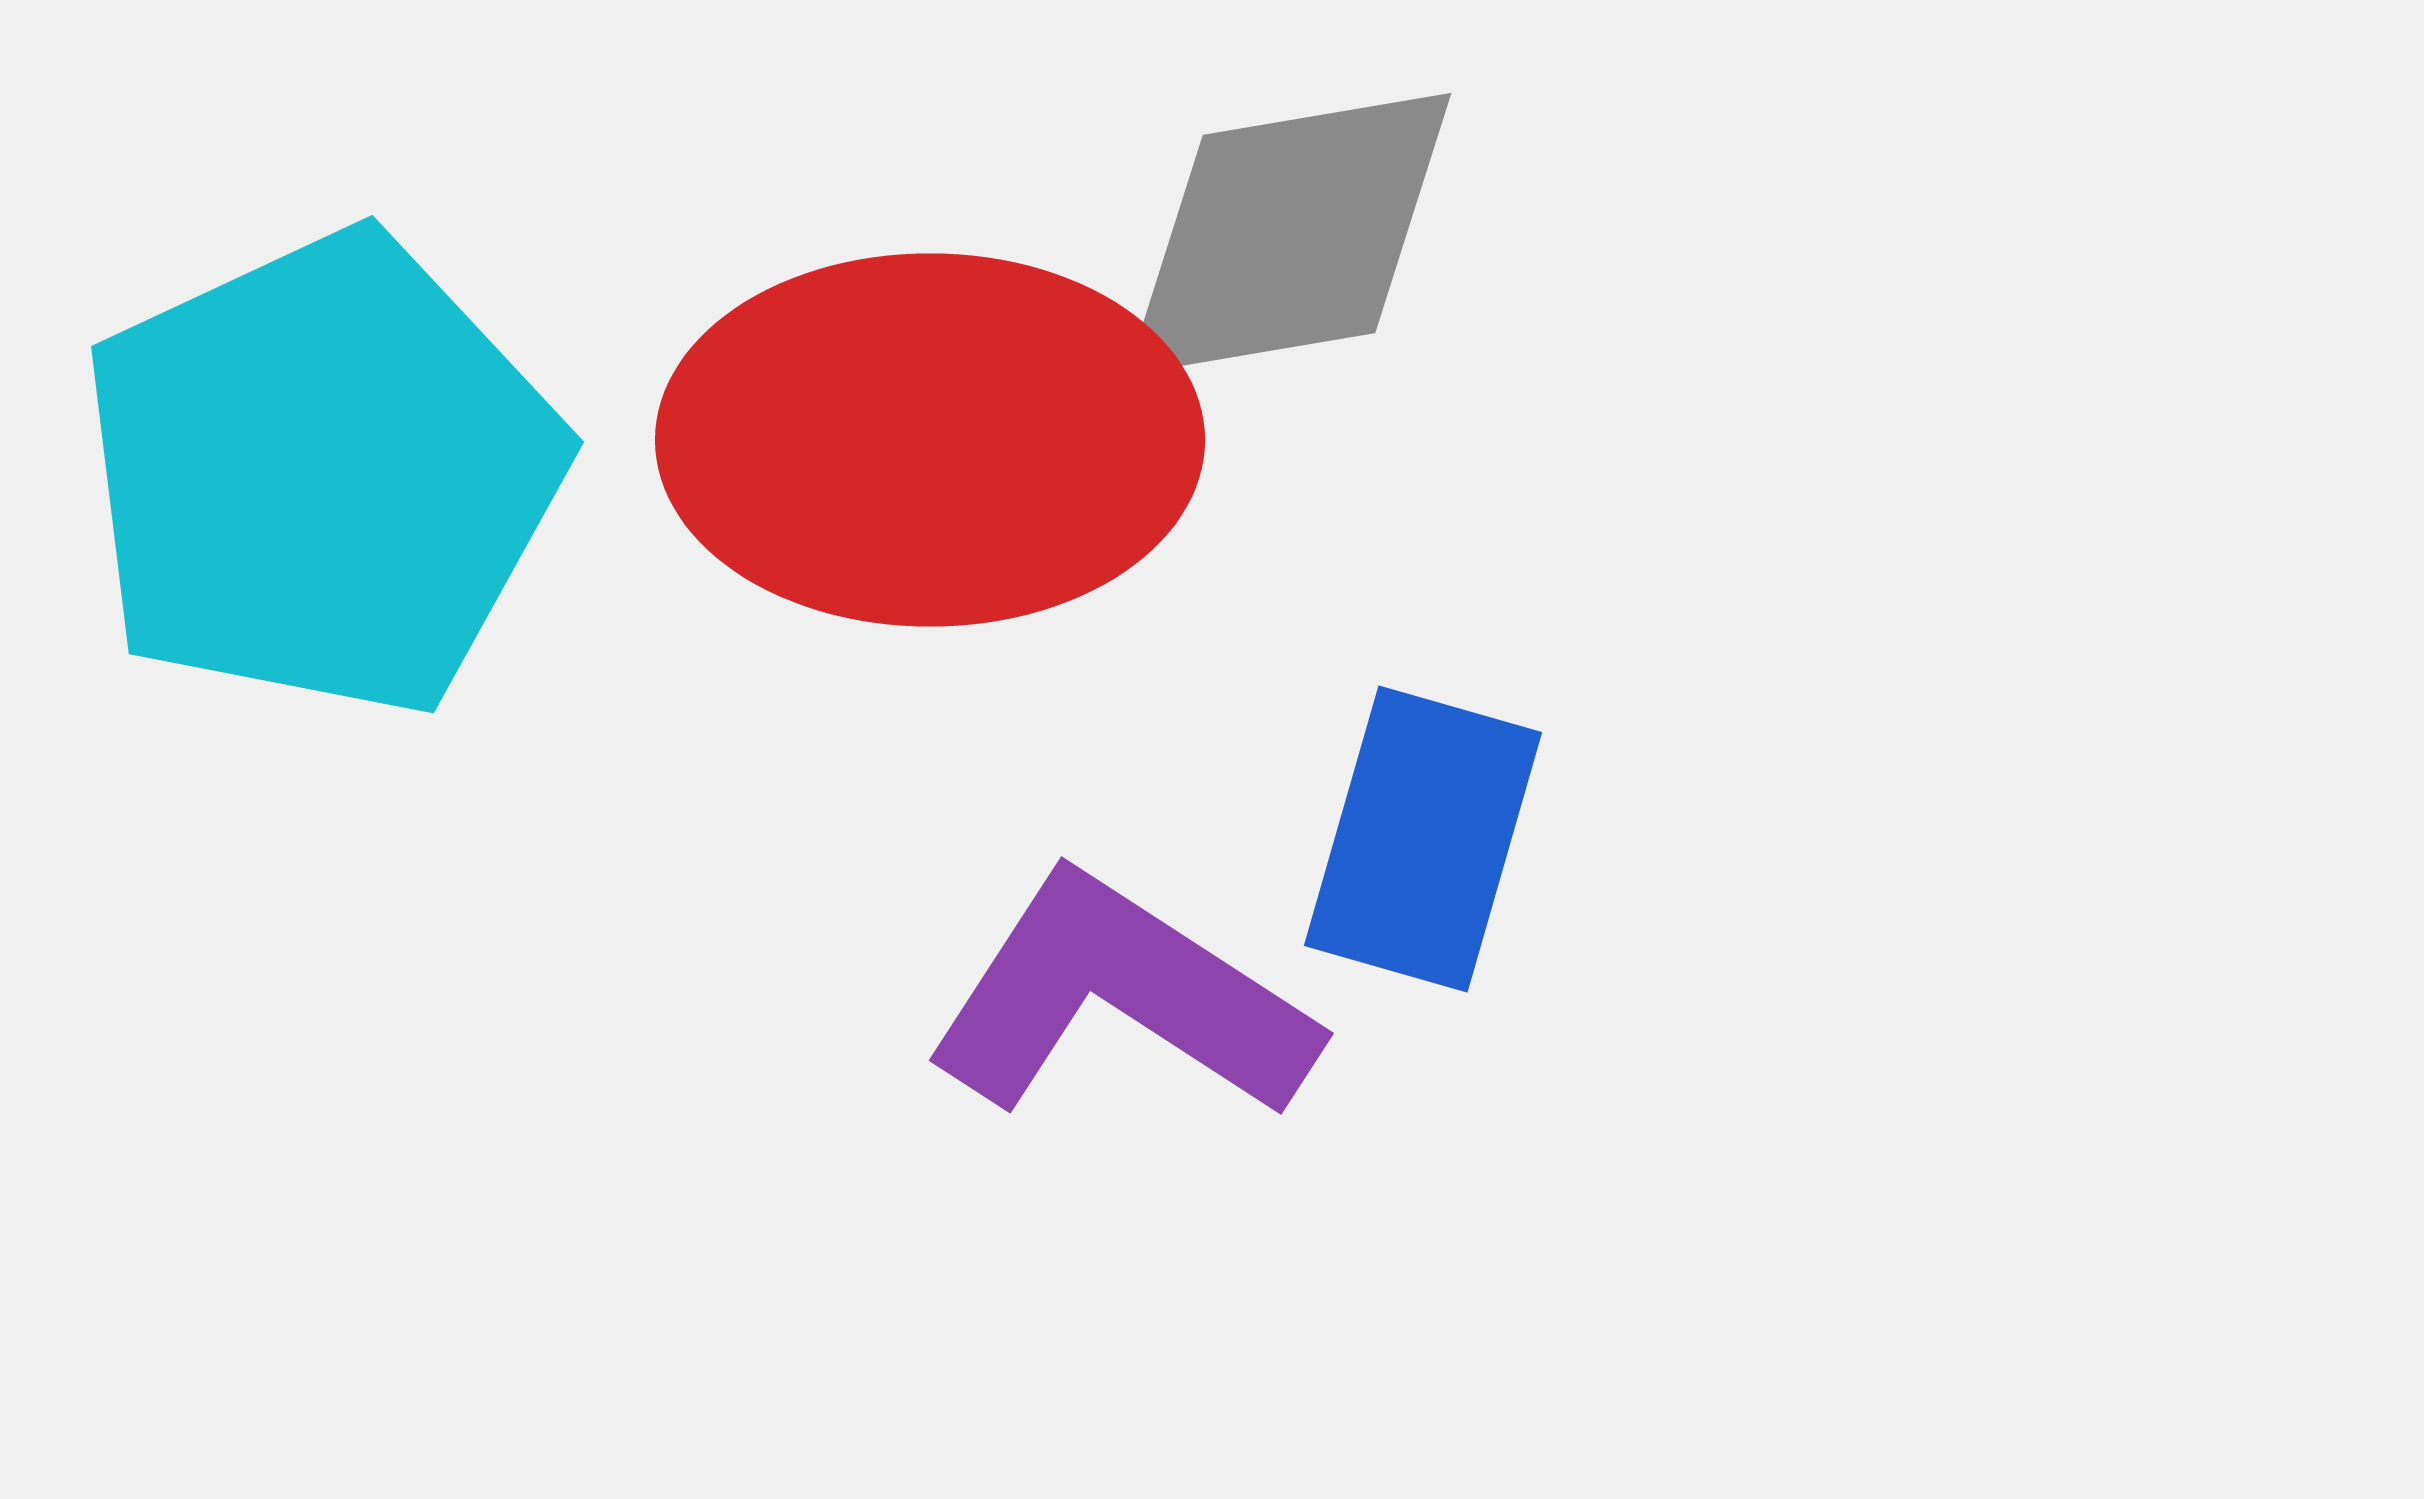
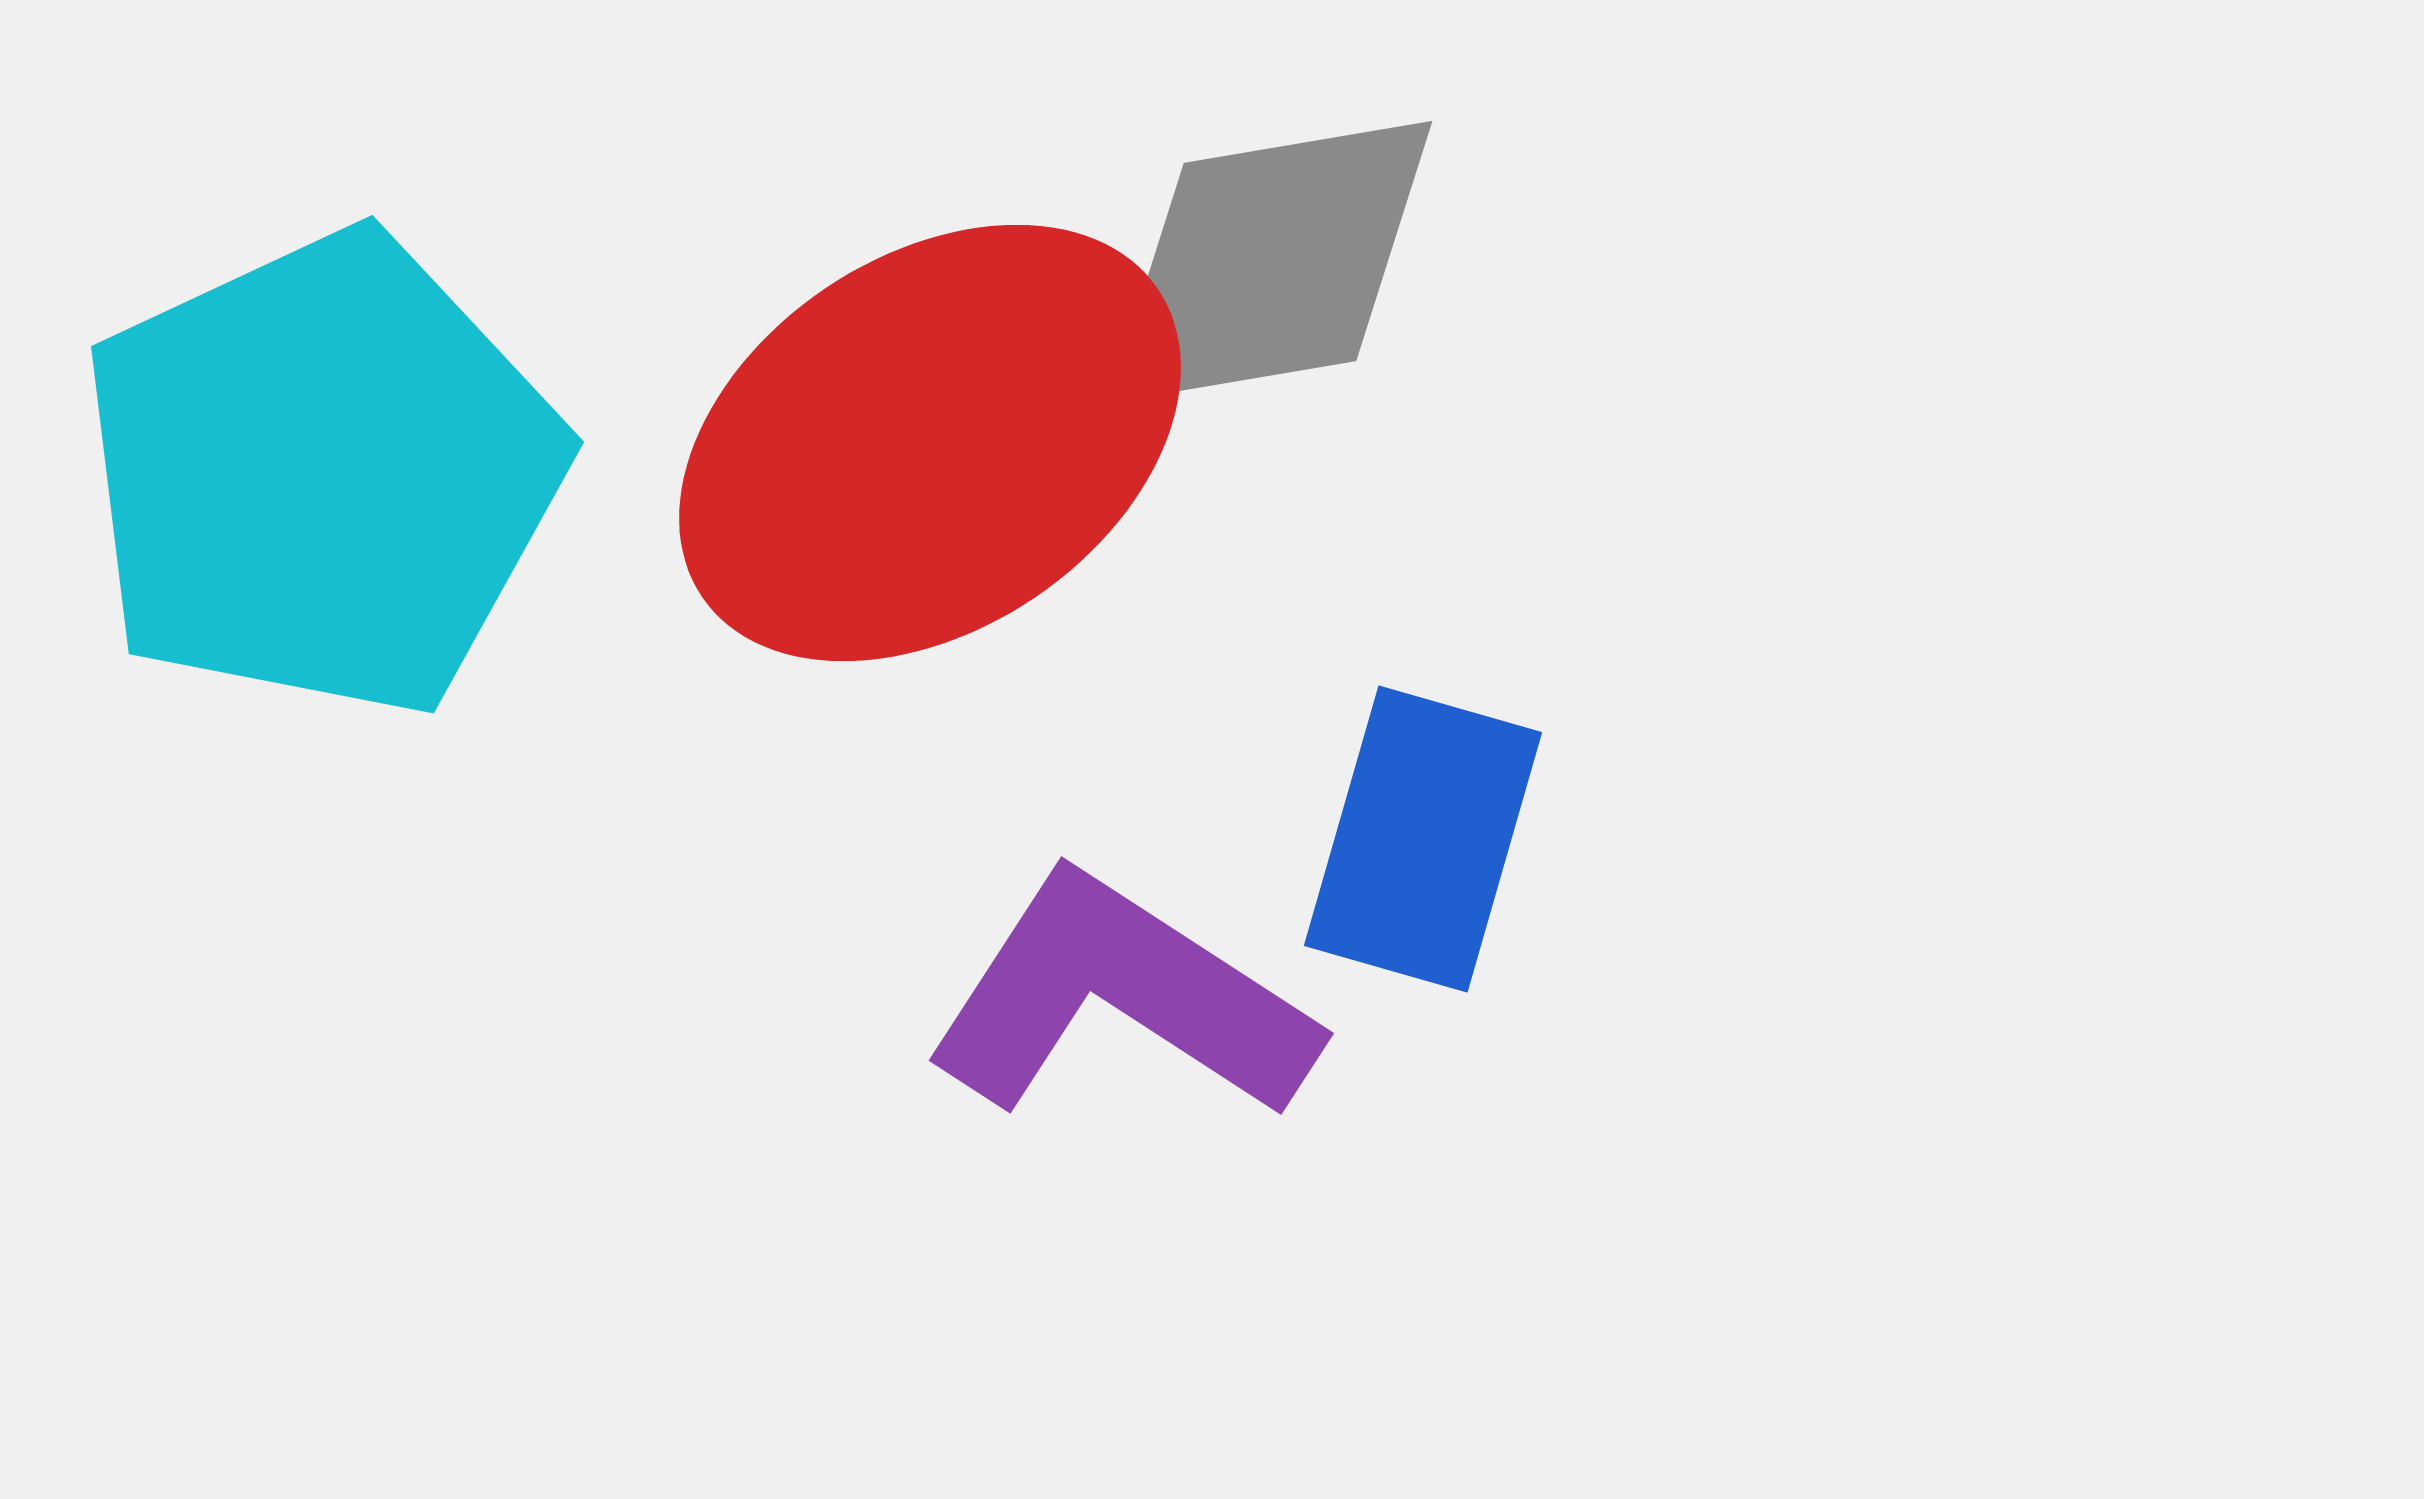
gray diamond: moved 19 px left, 28 px down
red ellipse: moved 3 px down; rotated 34 degrees counterclockwise
